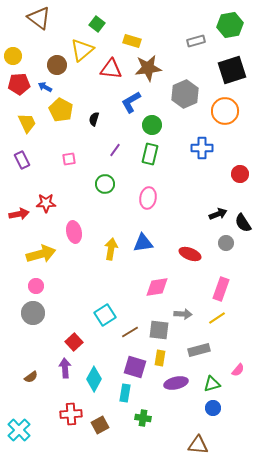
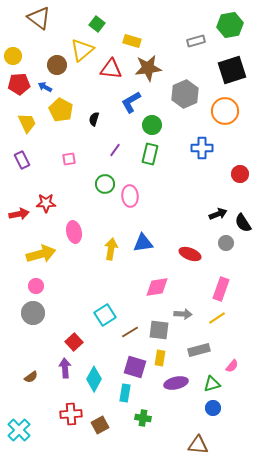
pink ellipse at (148, 198): moved 18 px left, 2 px up; rotated 15 degrees counterclockwise
pink semicircle at (238, 370): moved 6 px left, 4 px up
